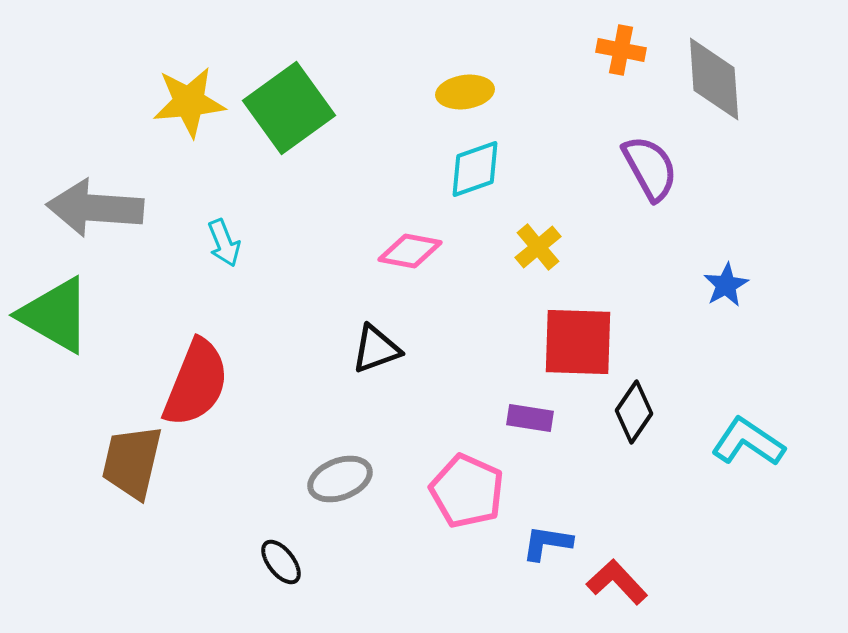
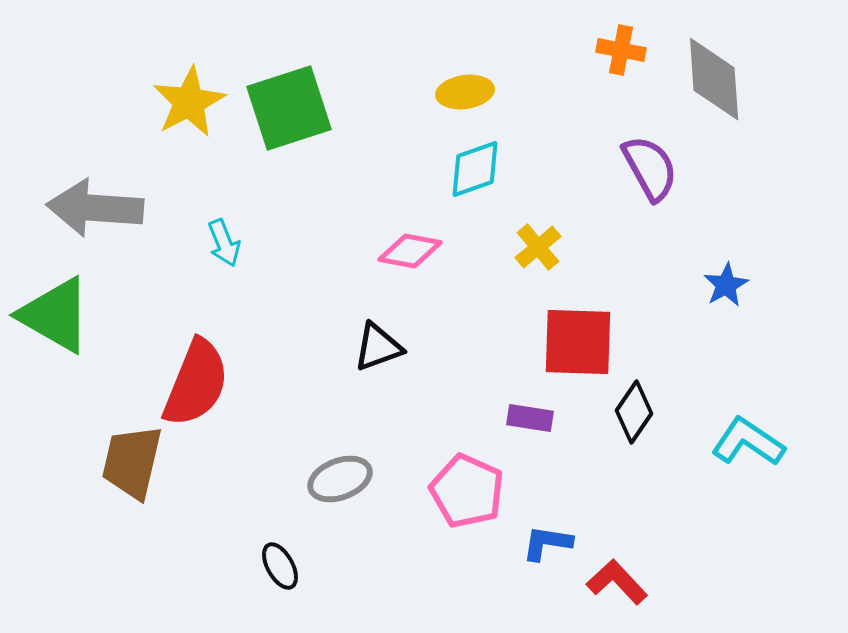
yellow star: rotated 22 degrees counterclockwise
green square: rotated 18 degrees clockwise
black triangle: moved 2 px right, 2 px up
black ellipse: moved 1 px left, 4 px down; rotated 9 degrees clockwise
